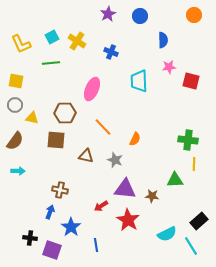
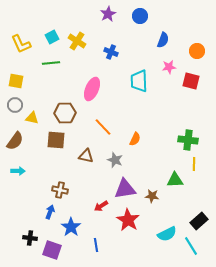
orange circle: moved 3 px right, 36 px down
blue semicircle: rotated 21 degrees clockwise
purple triangle: rotated 15 degrees counterclockwise
